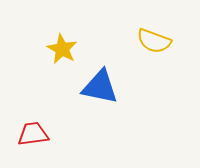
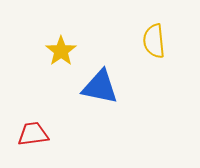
yellow semicircle: rotated 64 degrees clockwise
yellow star: moved 1 px left, 2 px down; rotated 8 degrees clockwise
